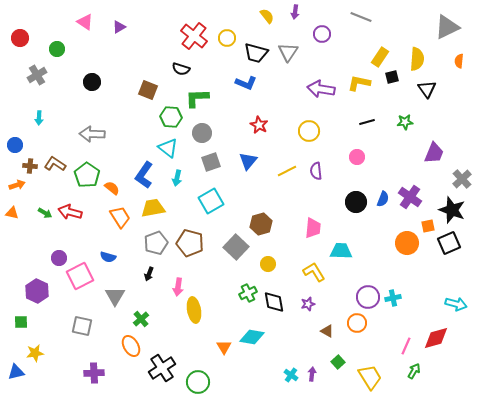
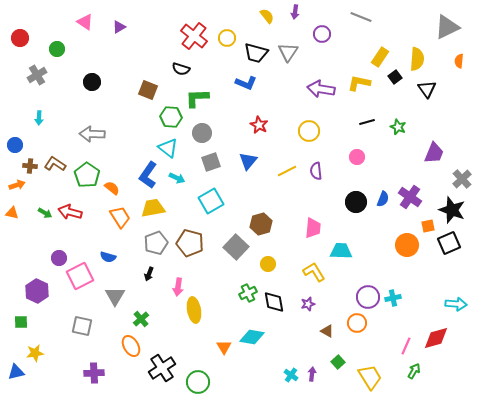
black square at (392, 77): moved 3 px right; rotated 24 degrees counterclockwise
green star at (405, 122): moved 7 px left, 5 px down; rotated 28 degrees clockwise
blue L-shape at (144, 175): moved 4 px right
cyan arrow at (177, 178): rotated 77 degrees counterclockwise
orange circle at (407, 243): moved 2 px down
cyan arrow at (456, 304): rotated 10 degrees counterclockwise
